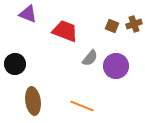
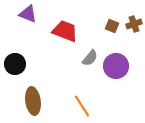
orange line: rotated 35 degrees clockwise
